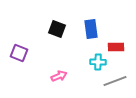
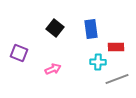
black square: moved 2 px left, 1 px up; rotated 18 degrees clockwise
pink arrow: moved 6 px left, 7 px up
gray line: moved 2 px right, 2 px up
